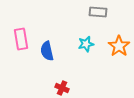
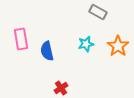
gray rectangle: rotated 24 degrees clockwise
orange star: moved 1 px left
red cross: moved 1 px left; rotated 32 degrees clockwise
